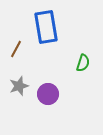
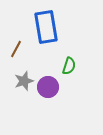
green semicircle: moved 14 px left, 3 px down
gray star: moved 5 px right, 5 px up
purple circle: moved 7 px up
